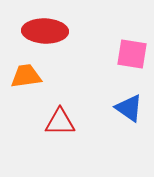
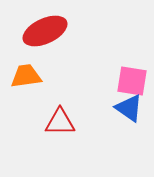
red ellipse: rotated 27 degrees counterclockwise
pink square: moved 27 px down
